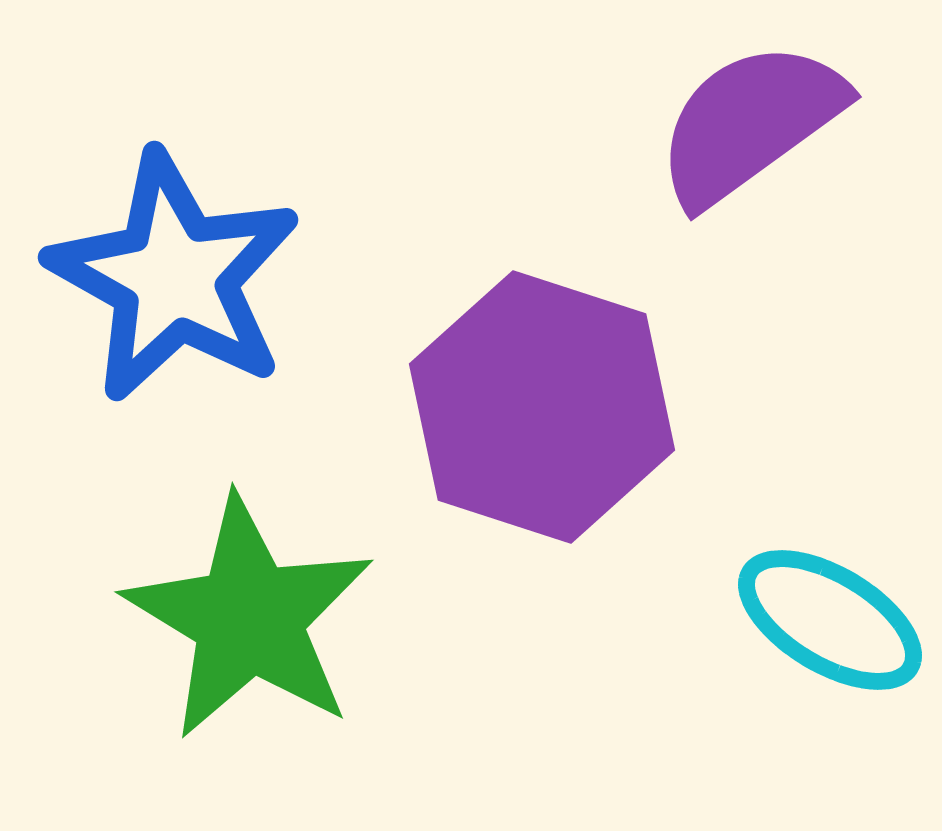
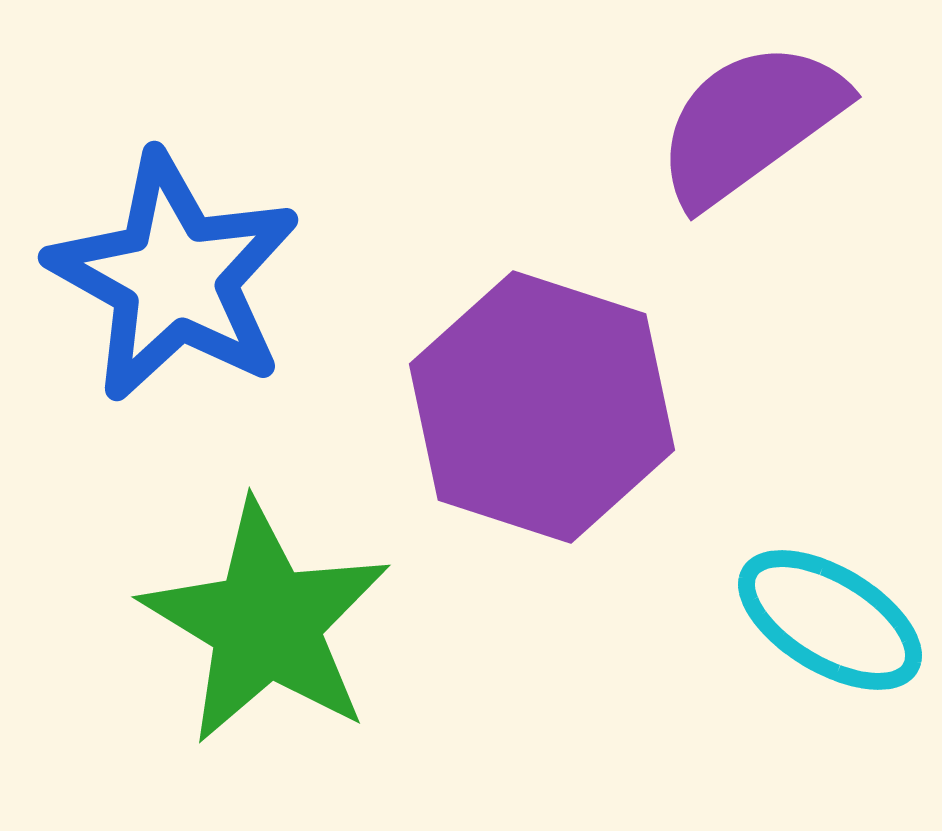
green star: moved 17 px right, 5 px down
